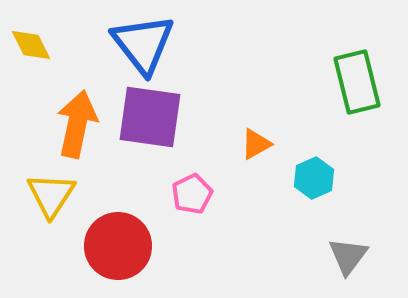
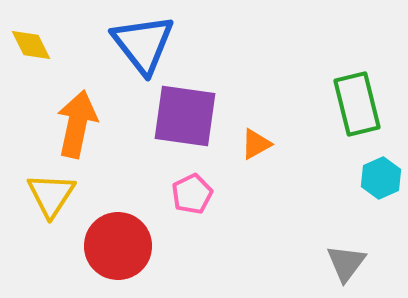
green rectangle: moved 22 px down
purple square: moved 35 px right, 1 px up
cyan hexagon: moved 67 px right
gray triangle: moved 2 px left, 7 px down
